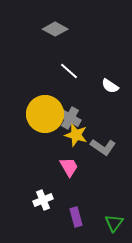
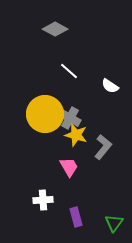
gray L-shape: rotated 85 degrees counterclockwise
white cross: rotated 18 degrees clockwise
